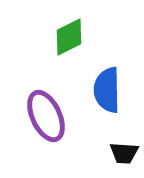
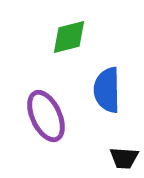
green diamond: rotated 12 degrees clockwise
black trapezoid: moved 5 px down
